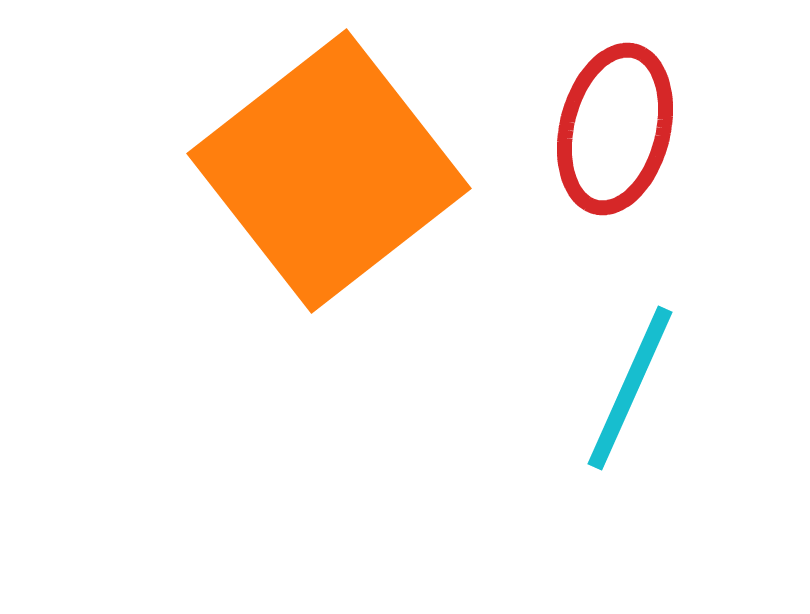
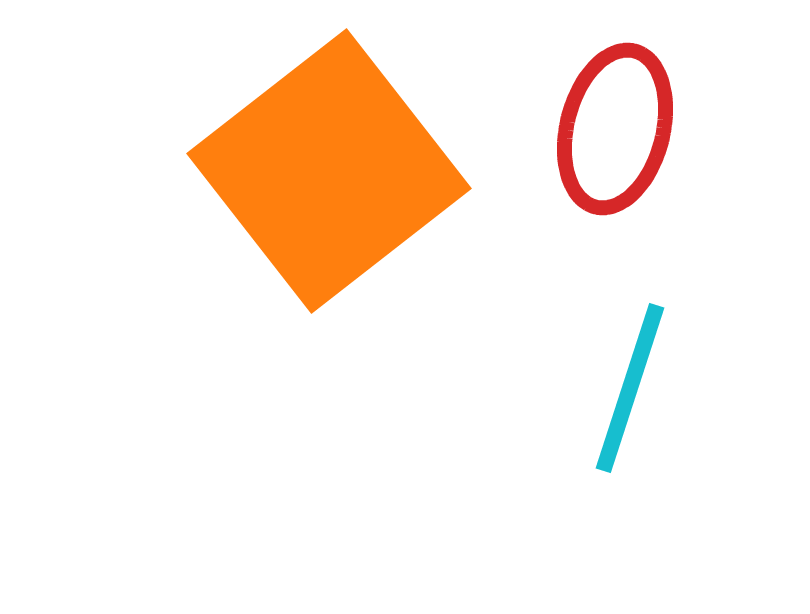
cyan line: rotated 6 degrees counterclockwise
